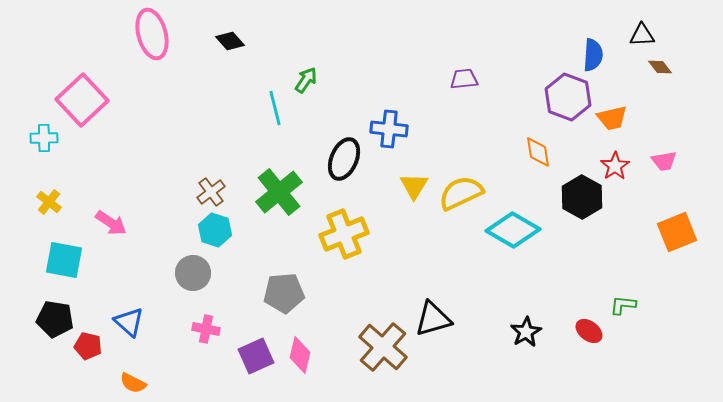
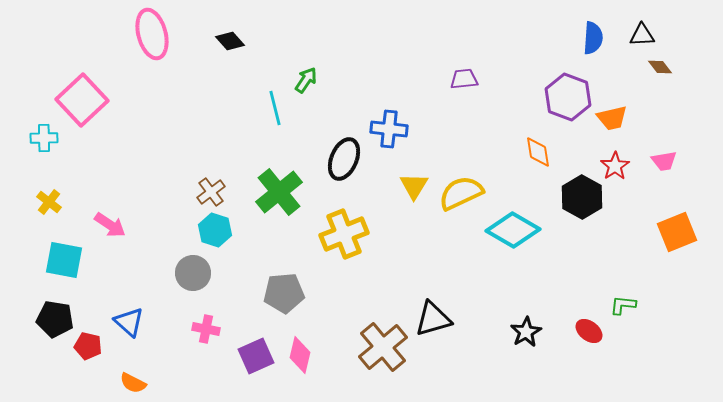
blue semicircle at (593, 55): moved 17 px up
pink arrow at (111, 223): moved 1 px left, 2 px down
brown cross at (383, 347): rotated 9 degrees clockwise
